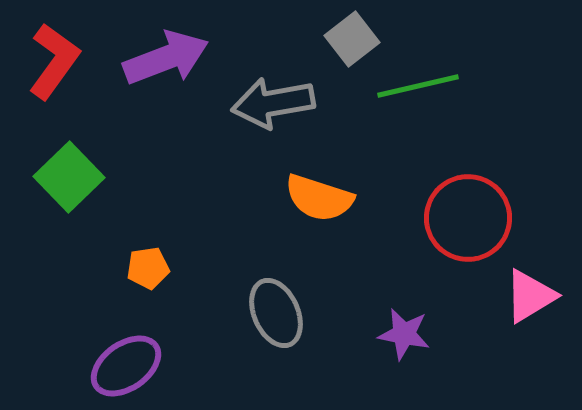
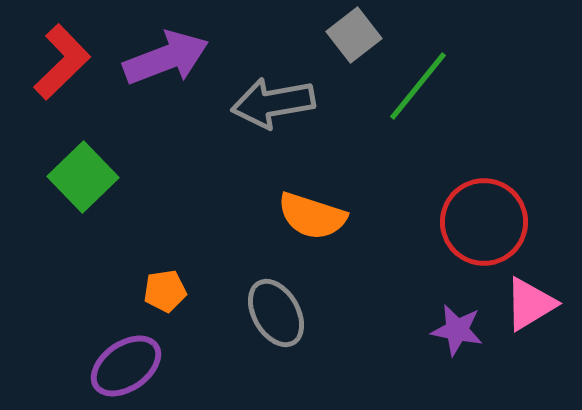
gray square: moved 2 px right, 4 px up
red L-shape: moved 8 px right, 1 px down; rotated 10 degrees clockwise
green line: rotated 38 degrees counterclockwise
green square: moved 14 px right
orange semicircle: moved 7 px left, 18 px down
red circle: moved 16 px right, 4 px down
orange pentagon: moved 17 px right, 23 px down
pink triangle: moved 8 px down
gray ellipse: rotated 6 degrees counterclockwise
purple star: moved 53 px right, 4 px up
